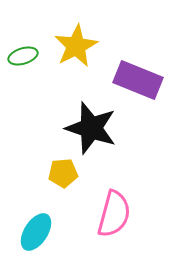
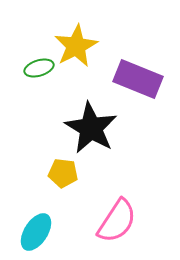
green ellipse: moved 16 px right, 12 px down
purple rectangle: moved 1 px up
black star: rotated 12 degrees clockwise
yellow pentagon: rotated 12 degrees clockwise
pink semicircle: moved 3 px right, 7 px down; rotated 18 degrees clockwise
